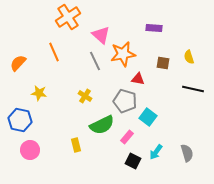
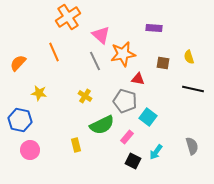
gray semicircle: moved 5 px right, 7 px up
